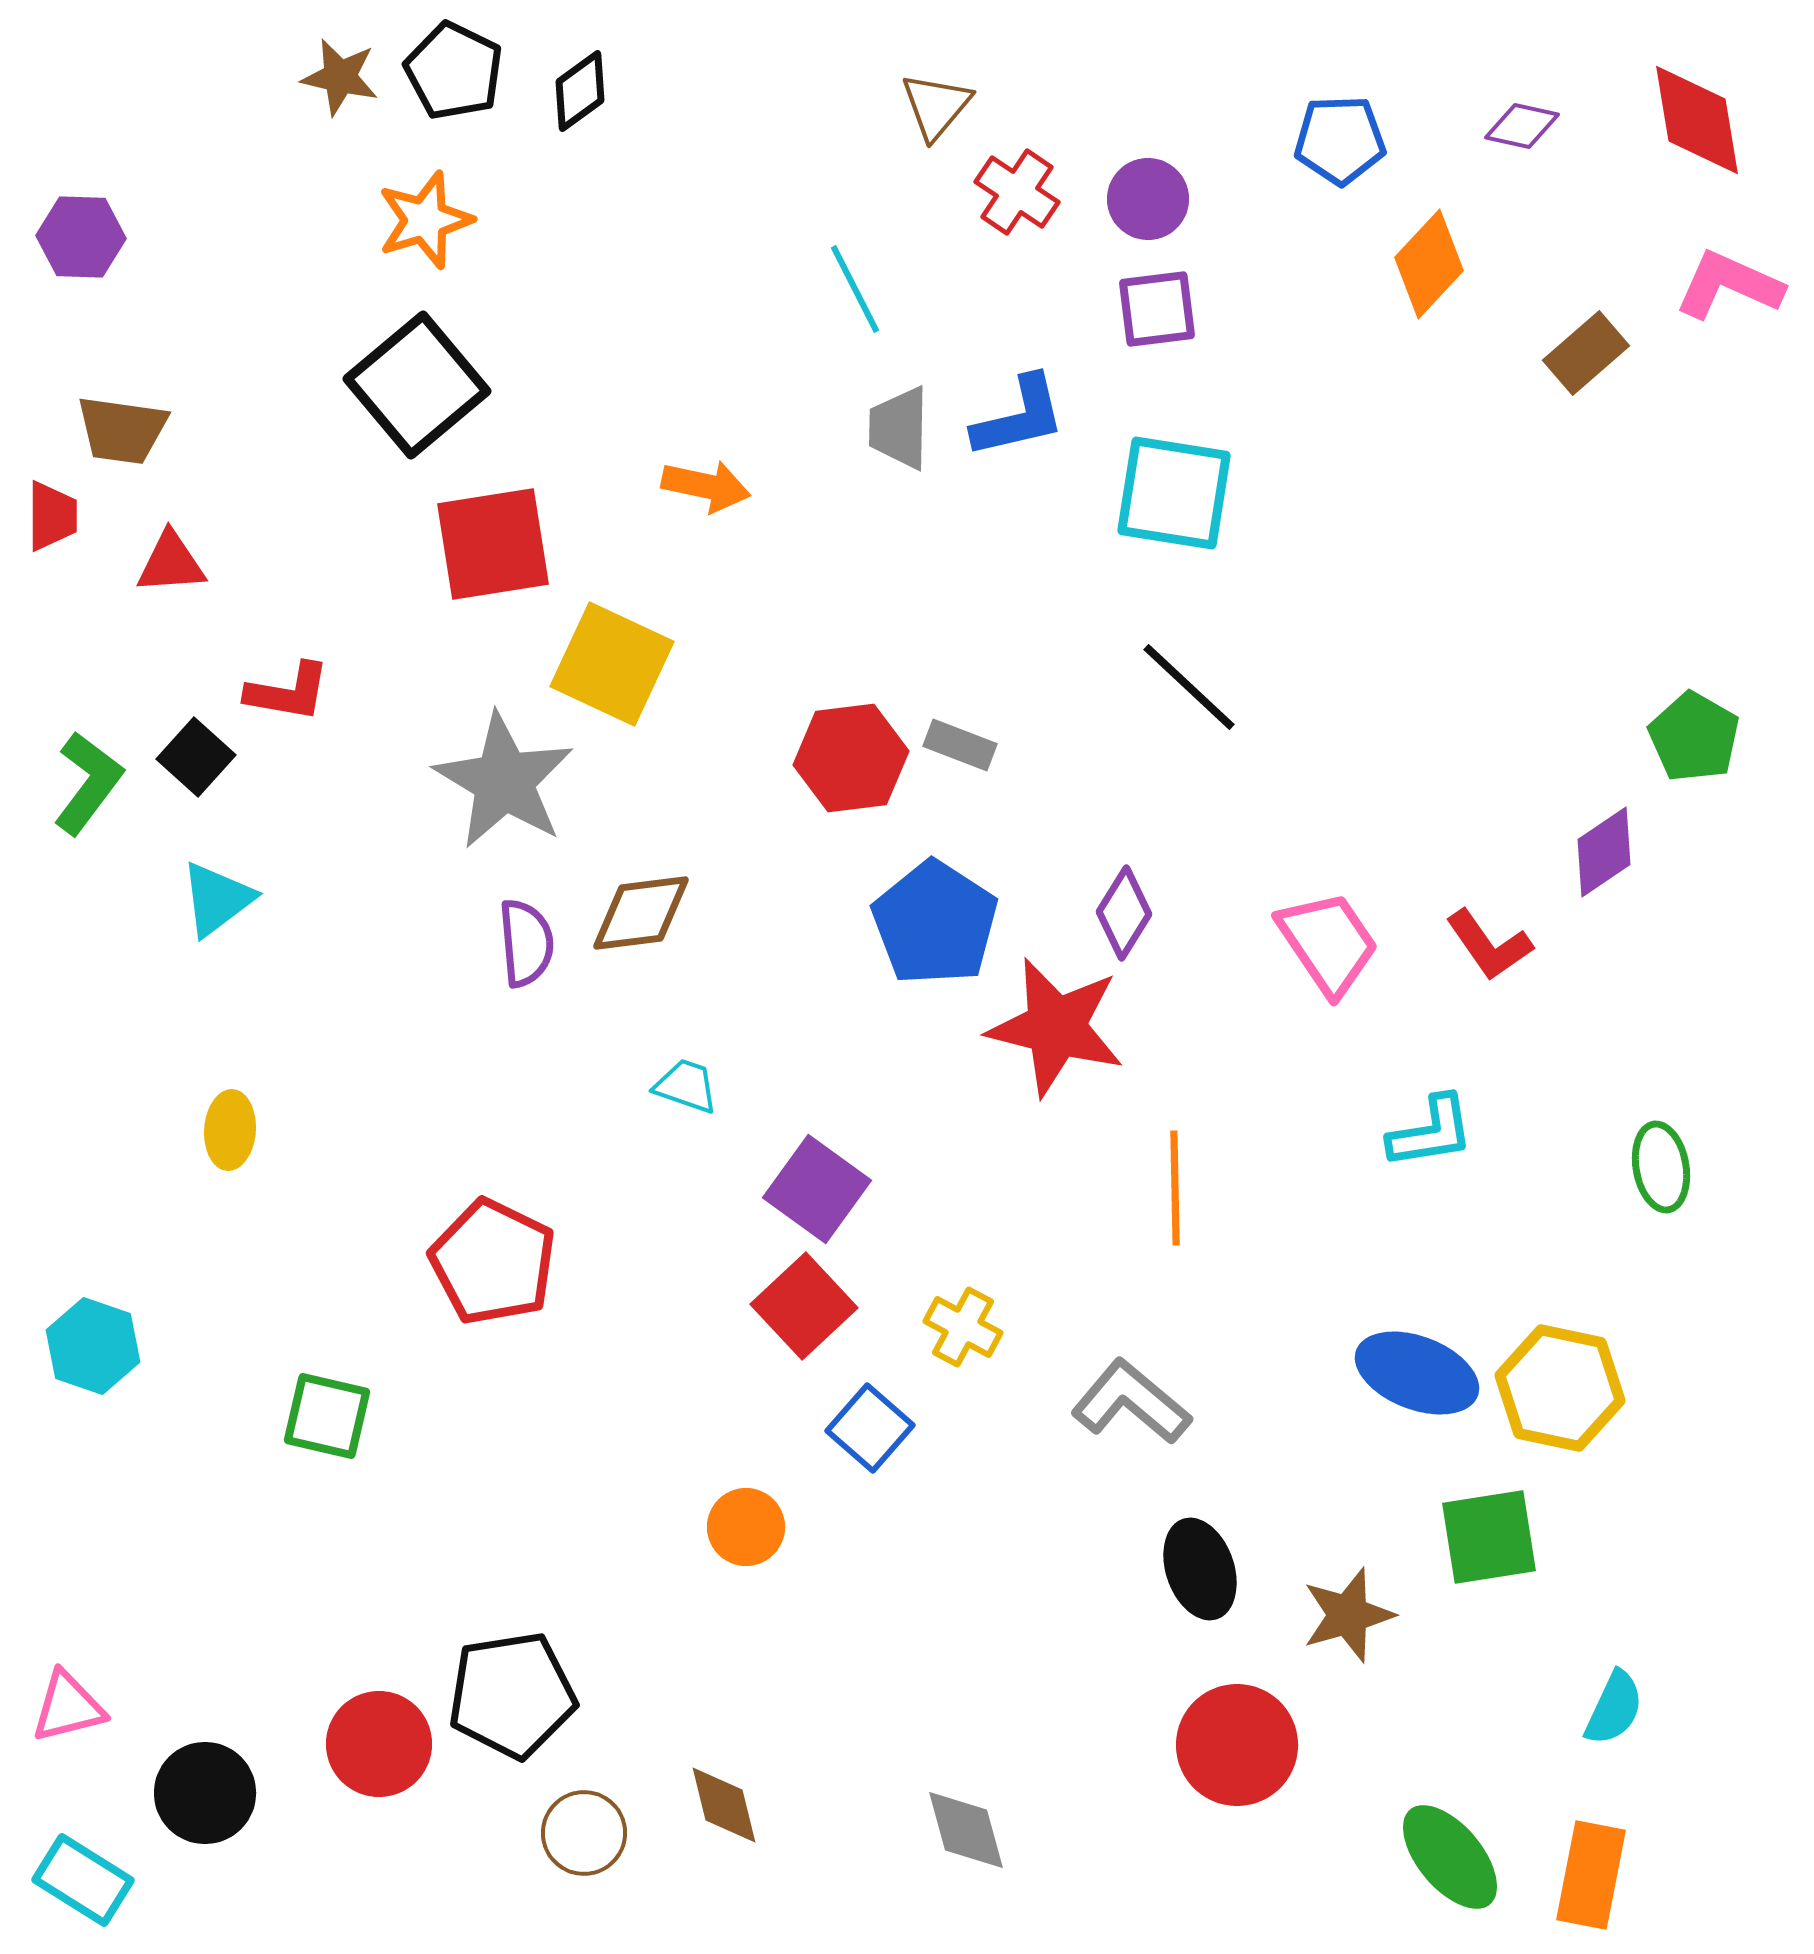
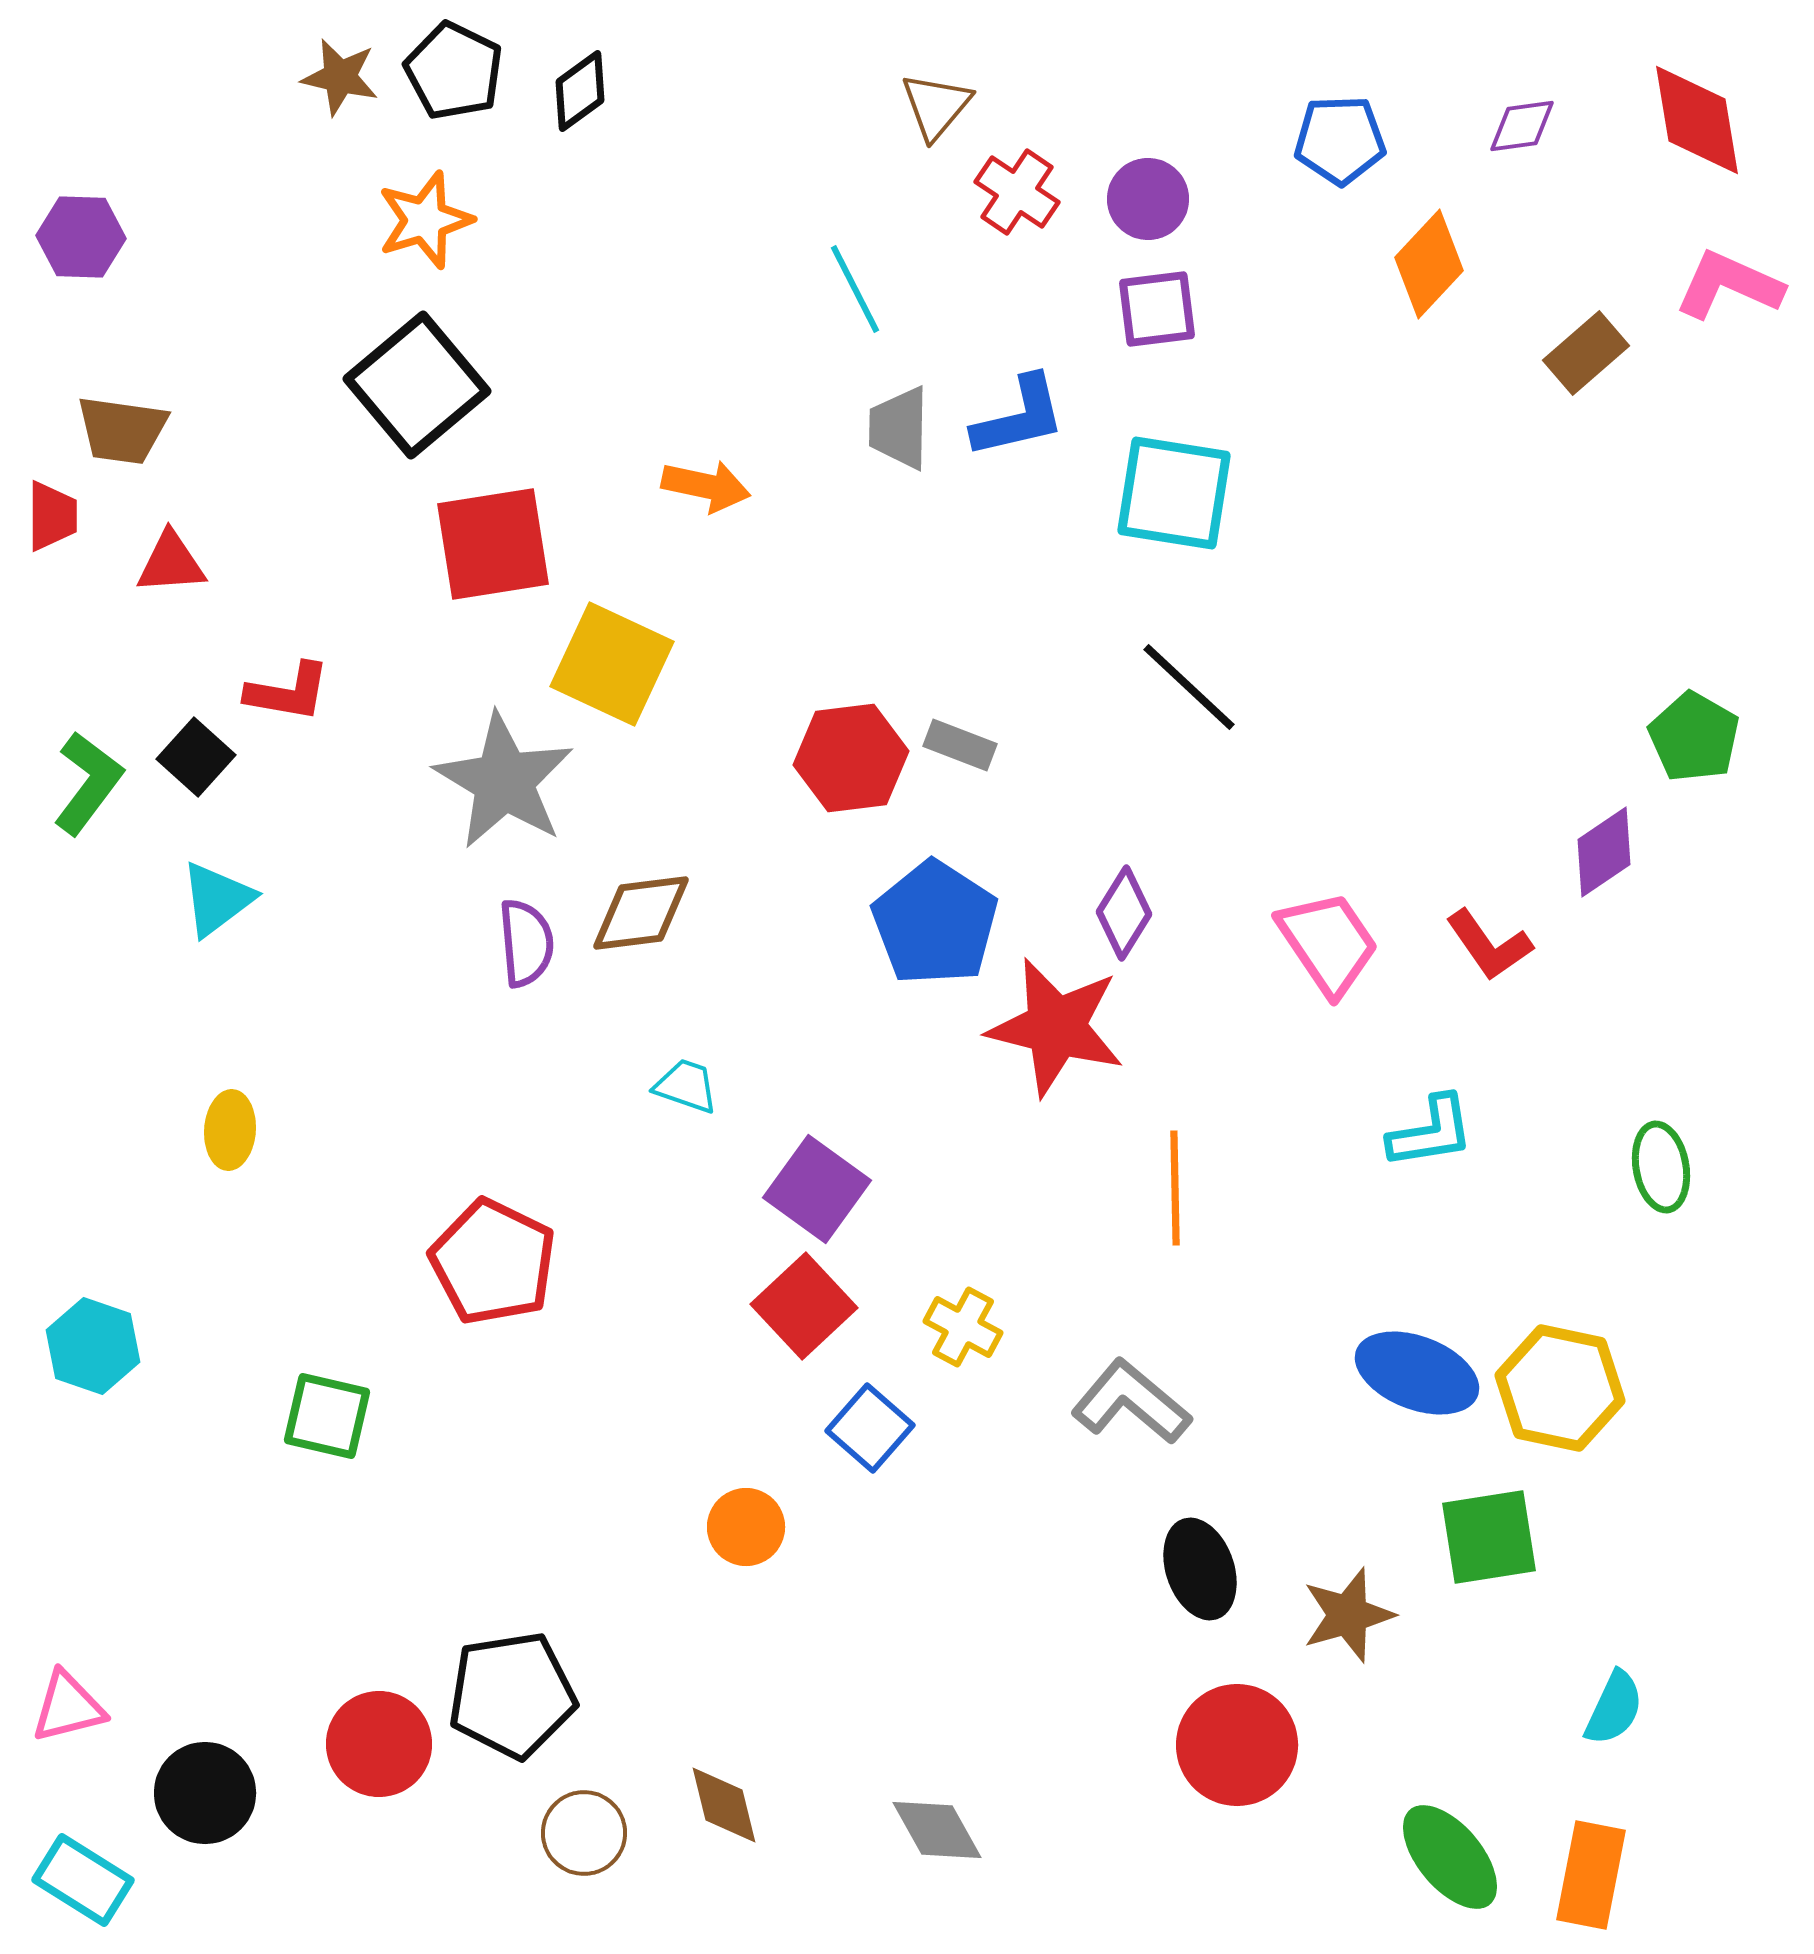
purple diamond at (1522, 126): rotated 20 degrees counterclockwise
gray diamond at (966, 1830): moved 29 px left; rotated 14 degrees counterclockwise
